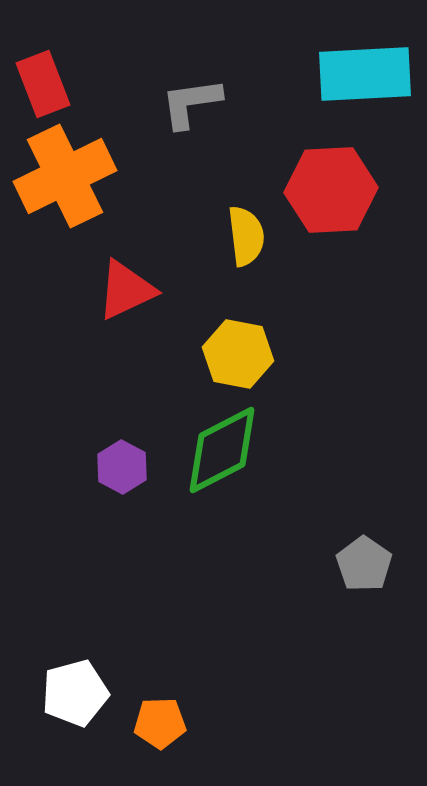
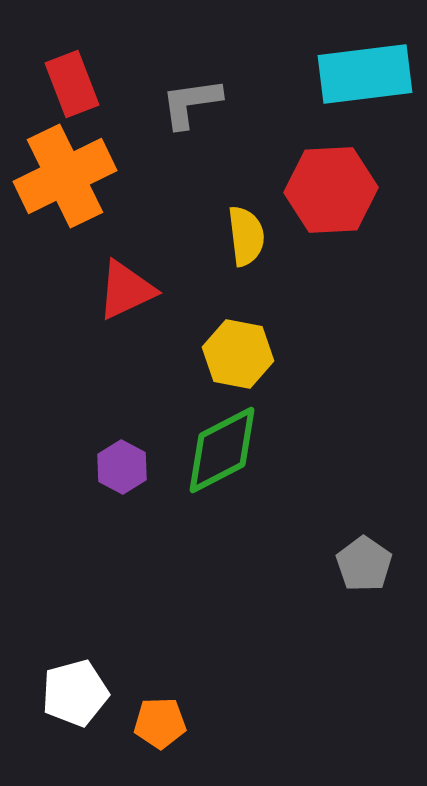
cyan rectangle: rotated 4 degrees counterclockwise
red rectangle: moved 29 px right
